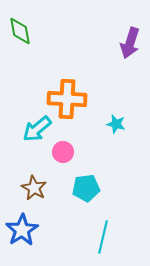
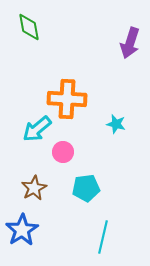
green diamond: moved 9 px right, 4 px up
brown star: rotated 15 degrees clockwise
